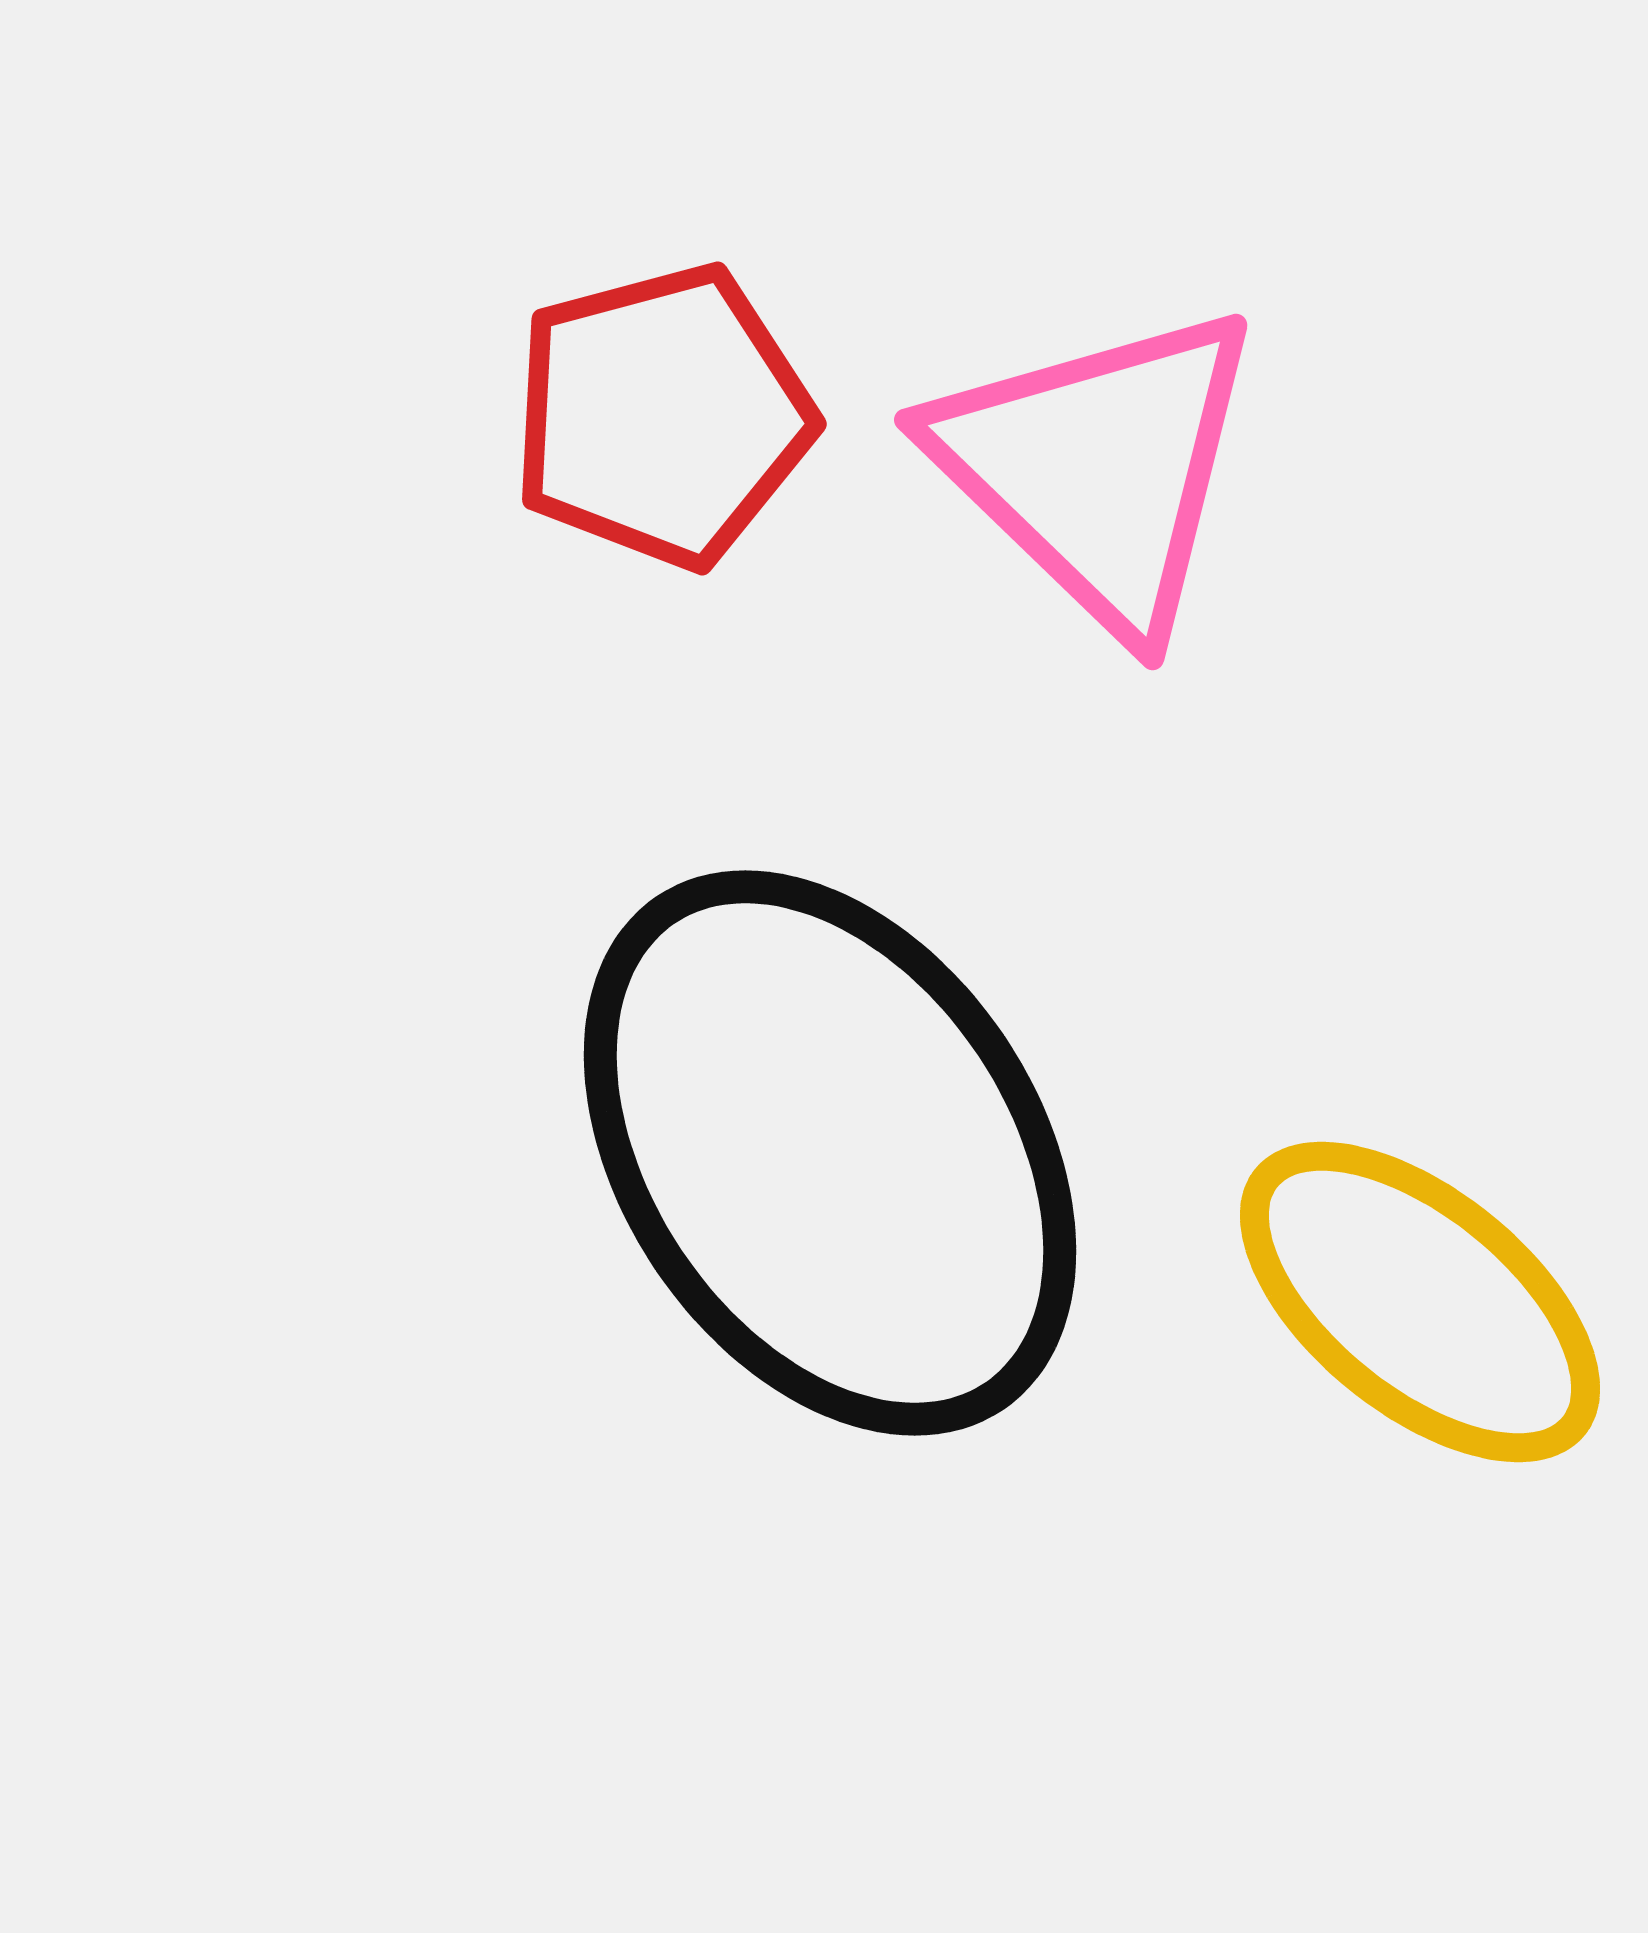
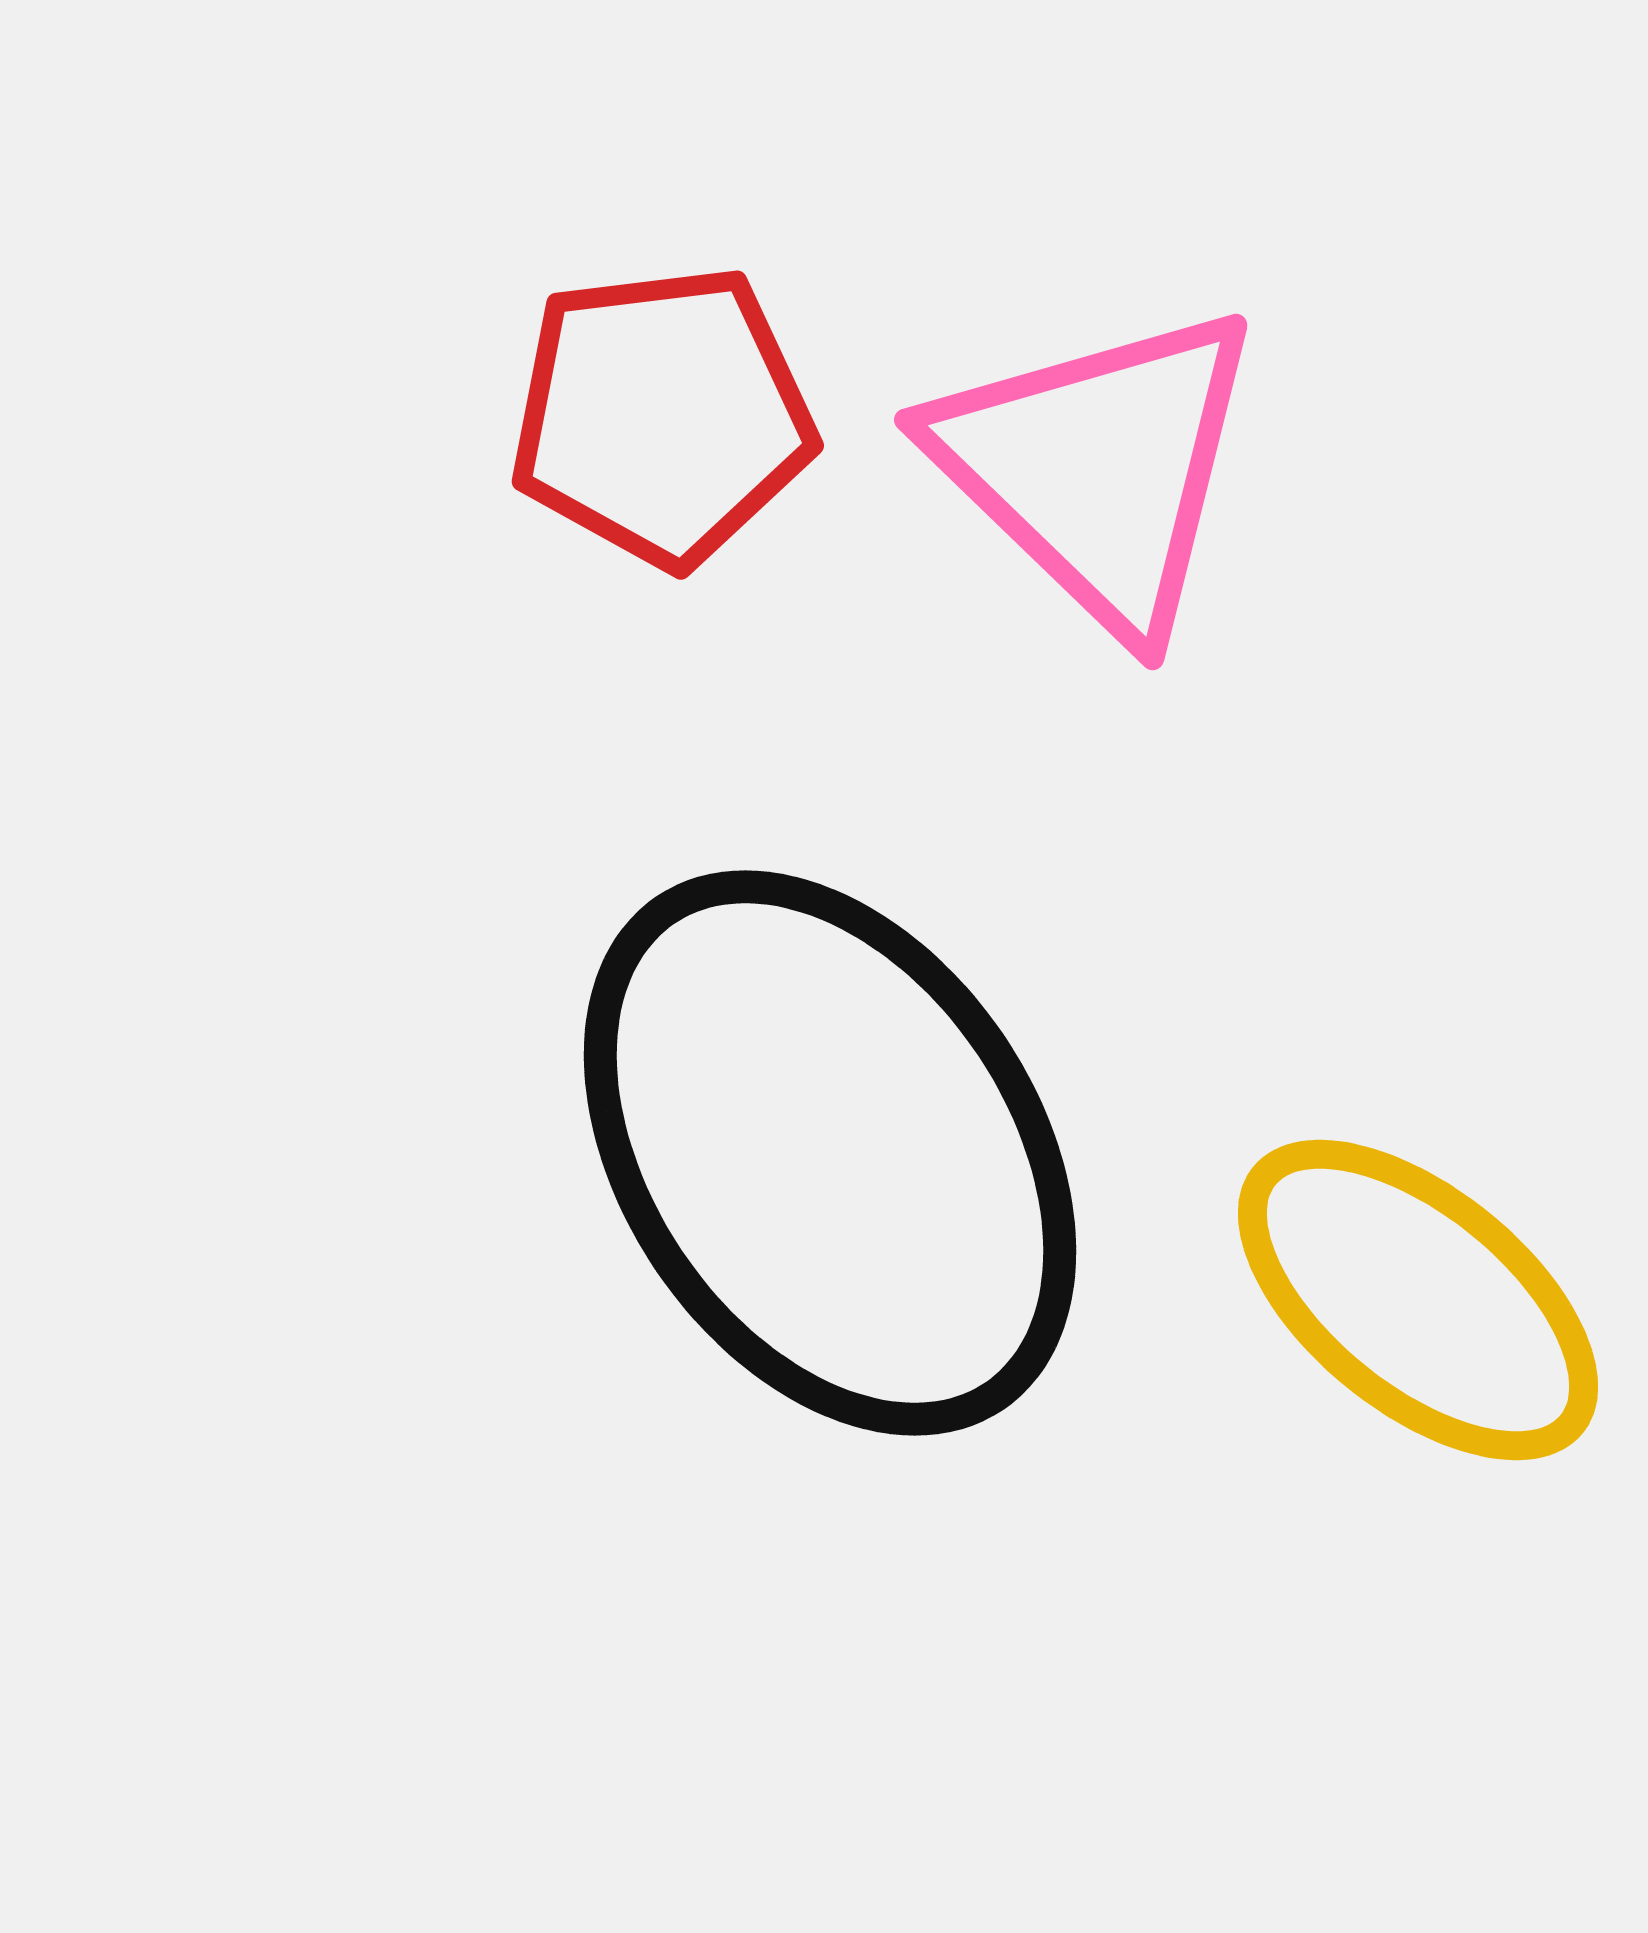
red pentagon: rotated 8 degrees clockwise
yellow ellipse: moved 2 px left, 2 px up
